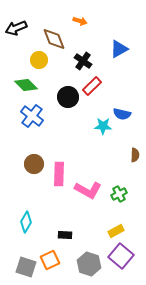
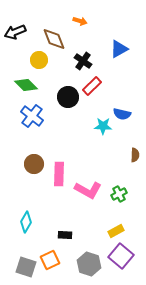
black arrow: moved 1 px left, 4 px down
